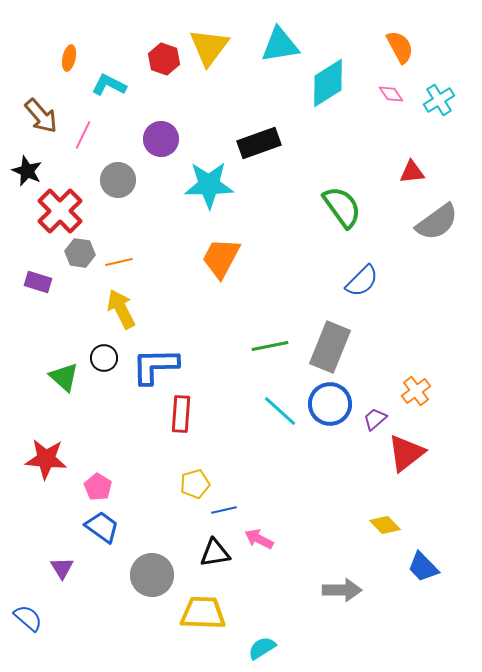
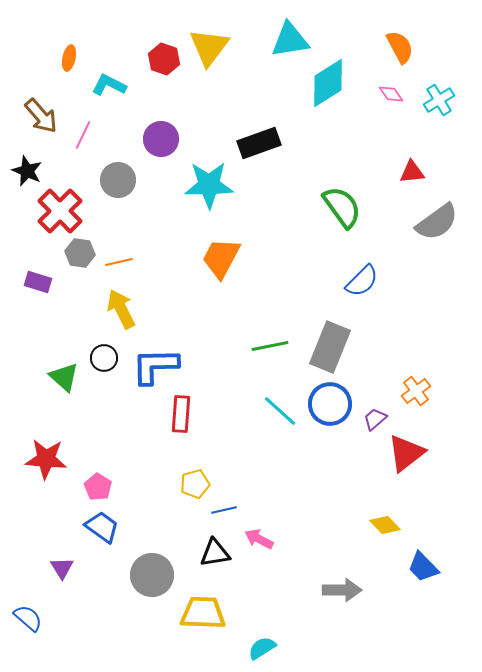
cyan triangle at (280, 45): moved 10 px right, 5 px up
